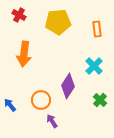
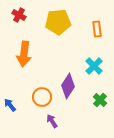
orange circle: moved 1 px right, 3 px up
